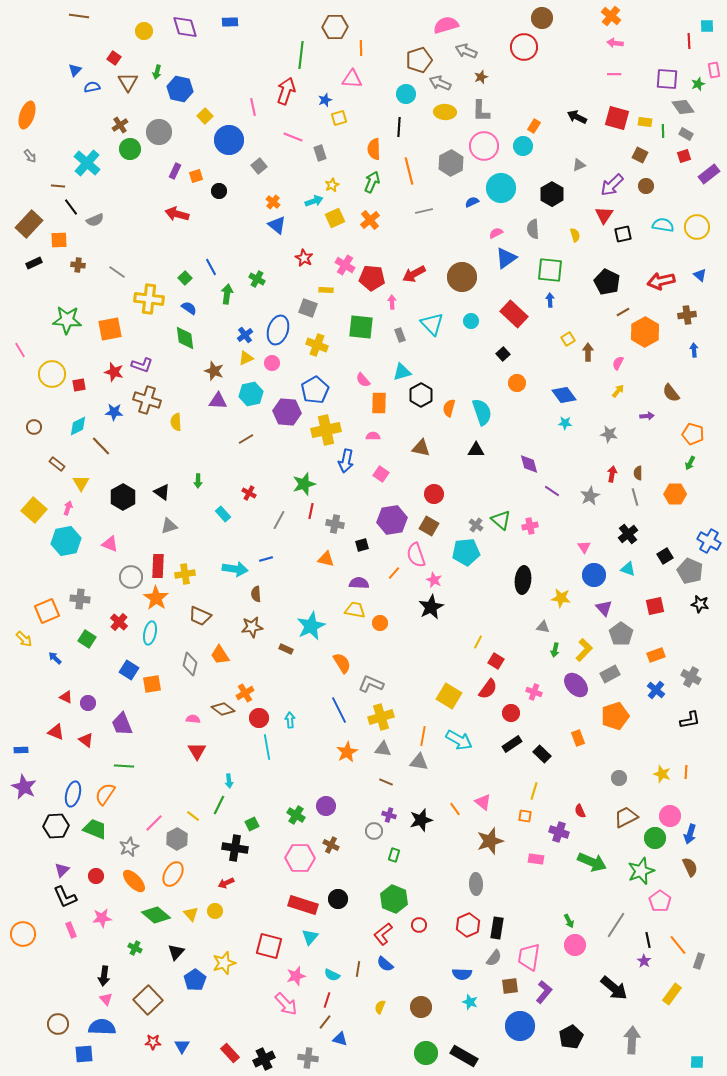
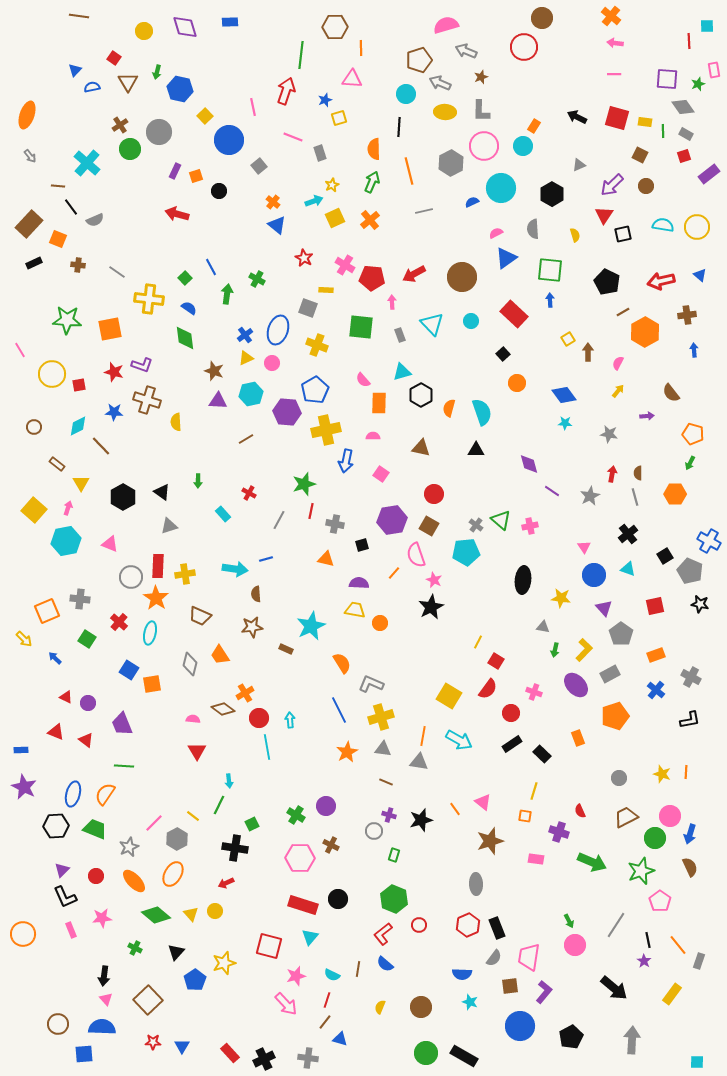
orange square at (59, 240): moved 1 px left, 1 px up; rotated 24 degrees clockwise
black rectangle at (497, 928): rotated 30 degrees counterclockwise
